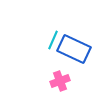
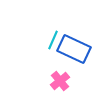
pink cross: rotated 18 degrees counterclockwise
